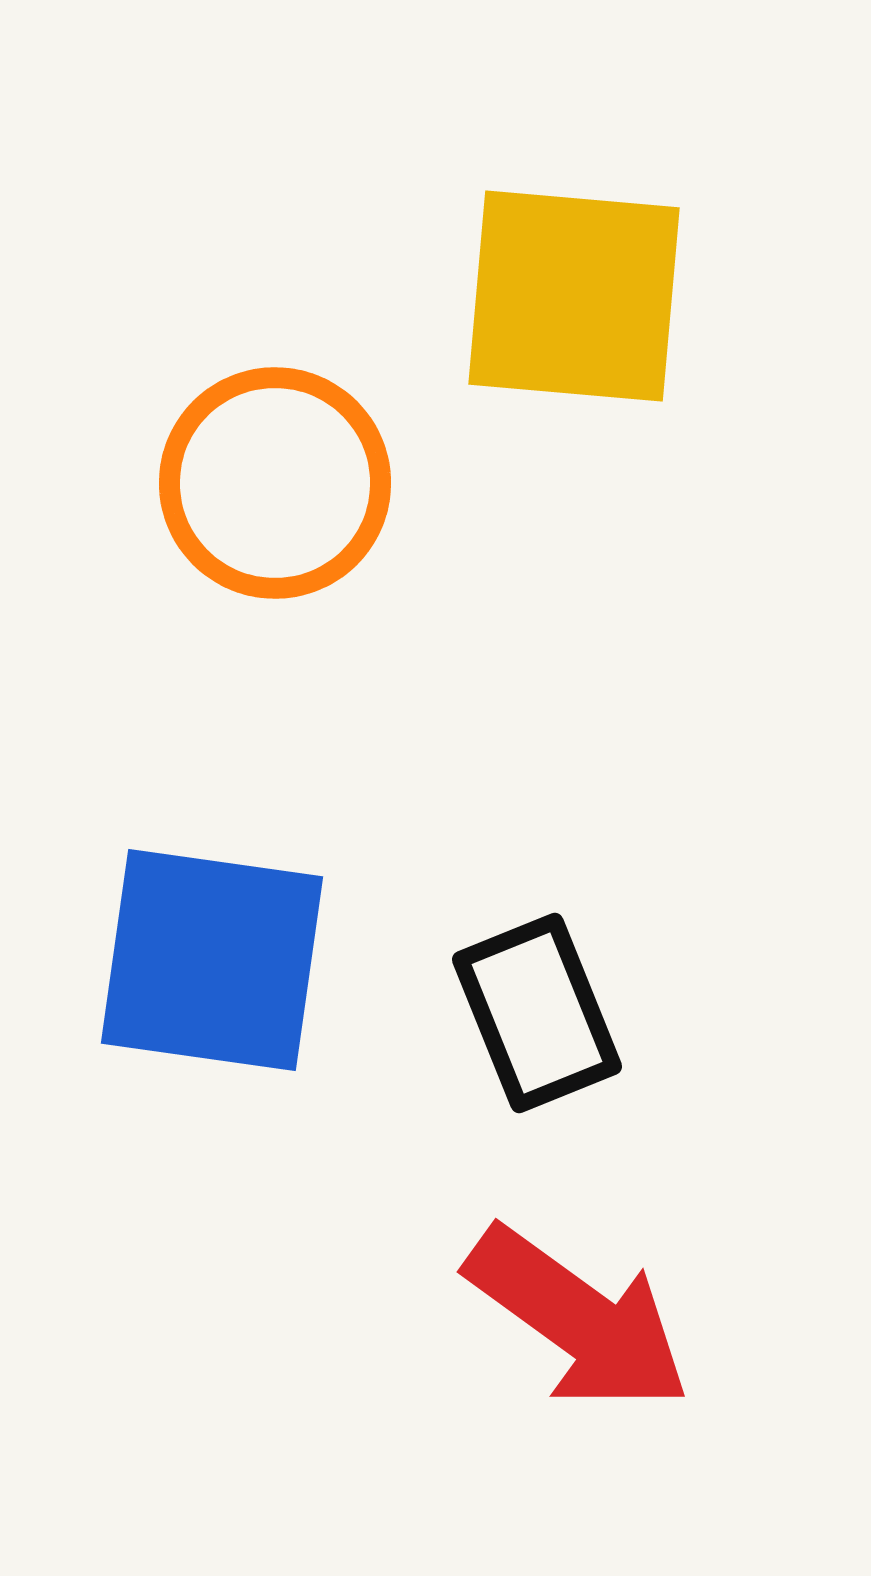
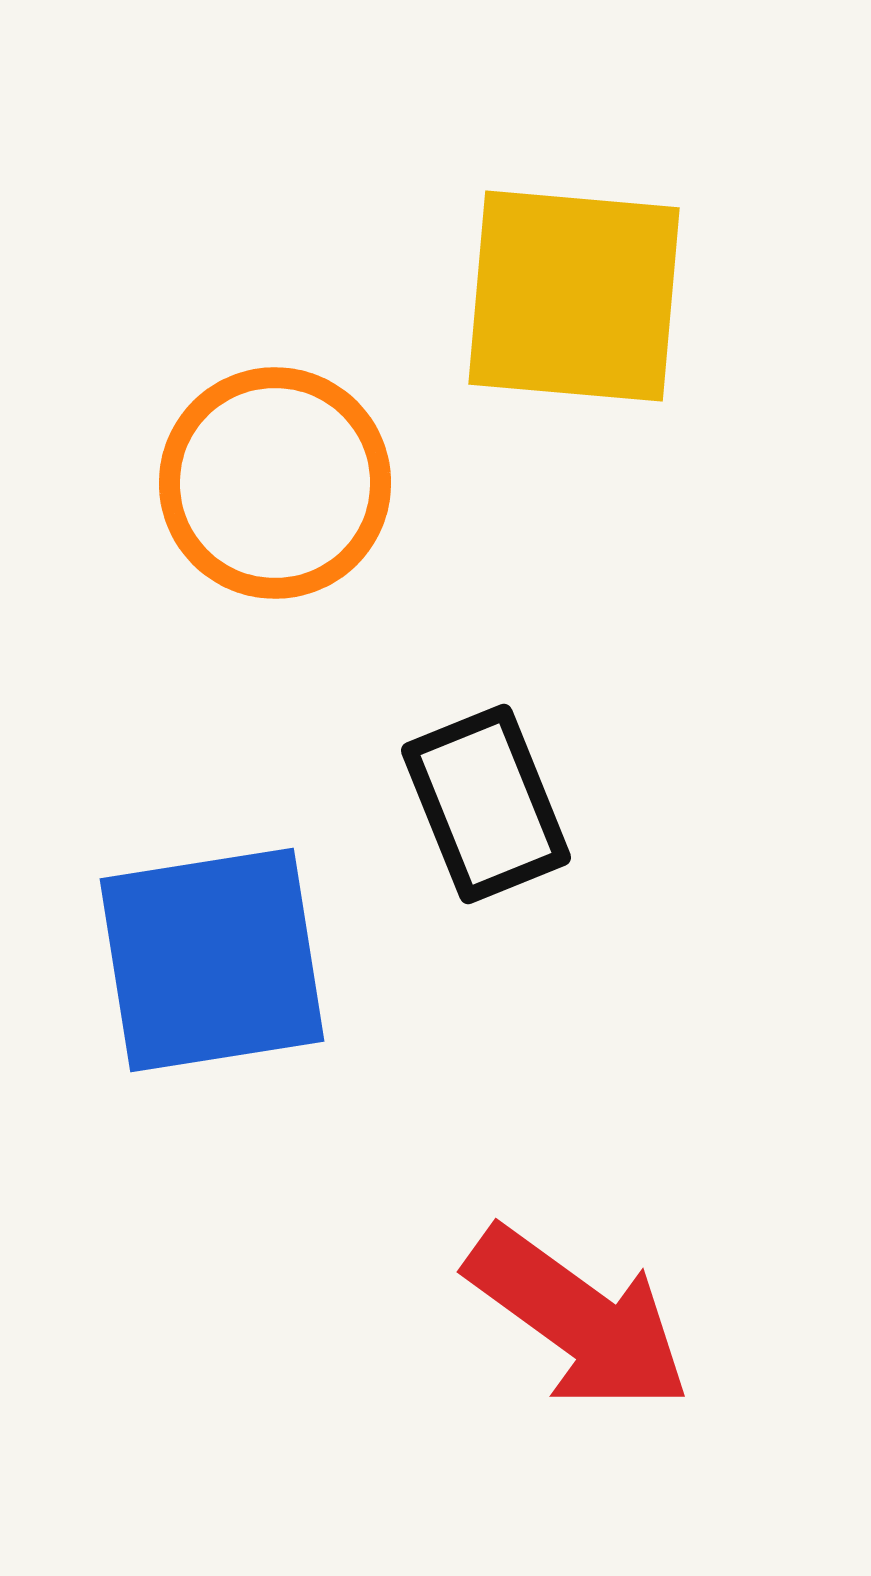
blue square: rotated 17 degrees counterclockwise
black rectangle: moved 51 px left, 209 px up
